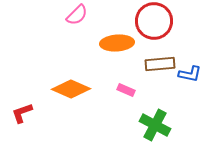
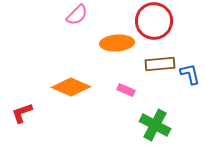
blue L-shape: rotated 115 degrees counterclockwise
orange diamond: moved 2 px up
